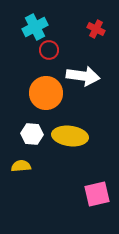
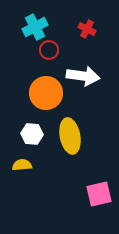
red cross: moved 9 px left
yellow ellipse: rotated 72 degrees clockwise
yellow semicircle: moved 1 px right, 1 px up
pink square: moved 2 px right
